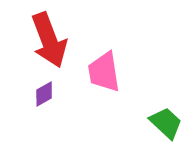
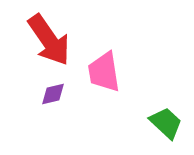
red arrow: rotated 14 degrees counterclockwise
purple diamond: moved 9 px right; rotated 16 degrees clockwise
